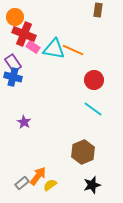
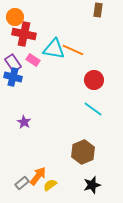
red cross: rotated 10 degrees counterclockwise
pink rectangle: moved 13 px down
